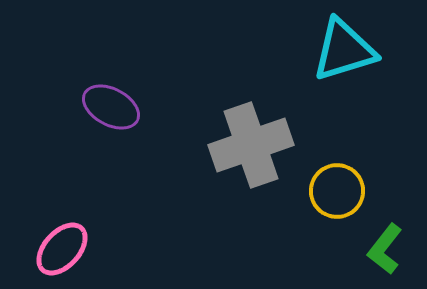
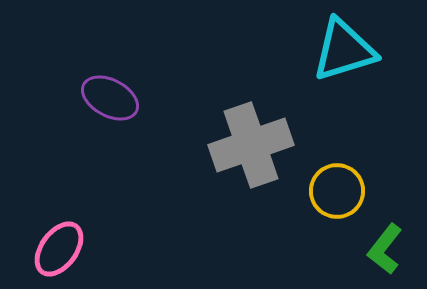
purple ellipse: moved 1 px left, 9 px up
pink ellipse: moved 3 px left; rotated 6 degrees counterclockwise
